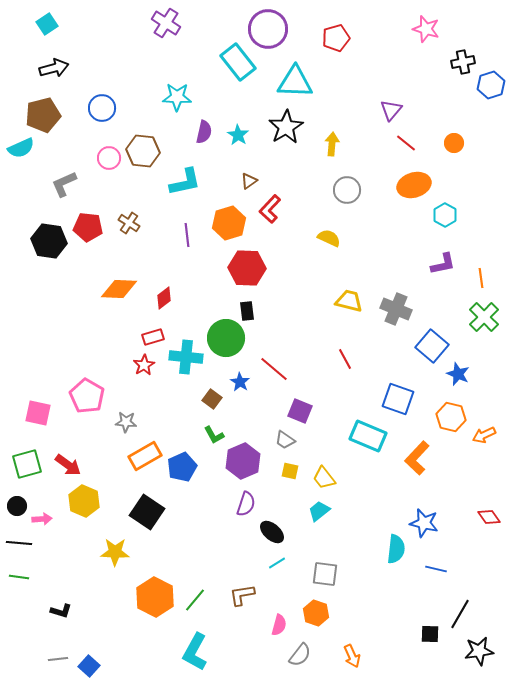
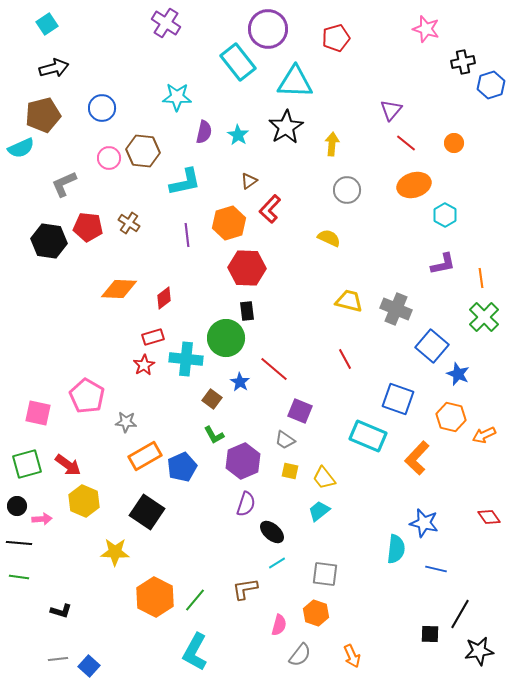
cyan cross at (186, 357): moved 2 px down
brown L-shape at (242, 595): moved 3 px right, 6 px up
